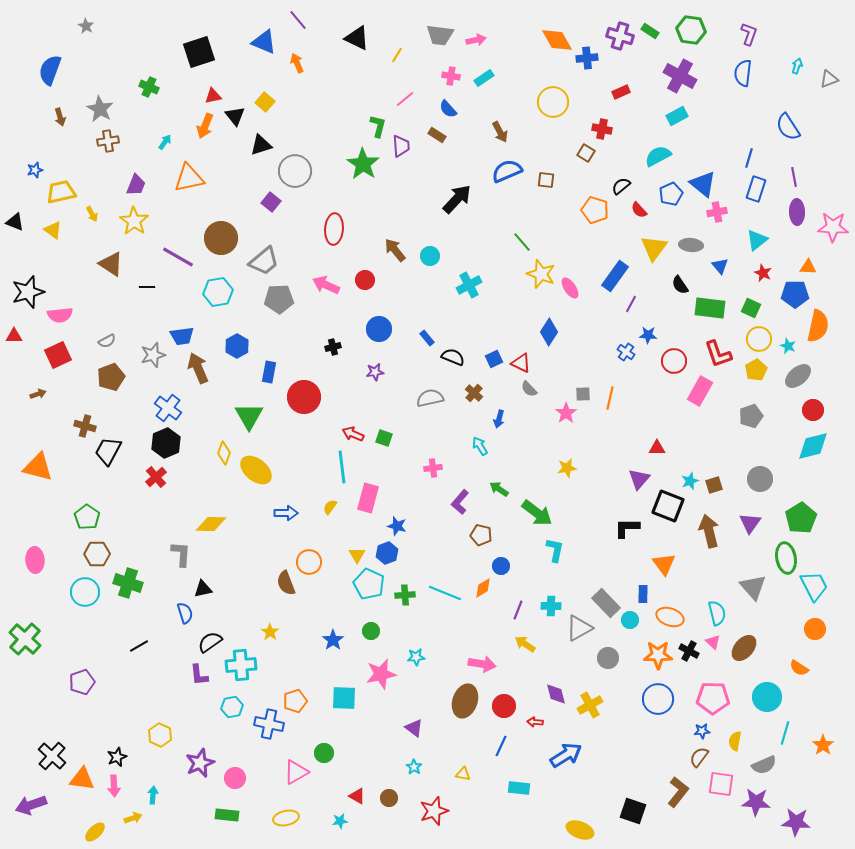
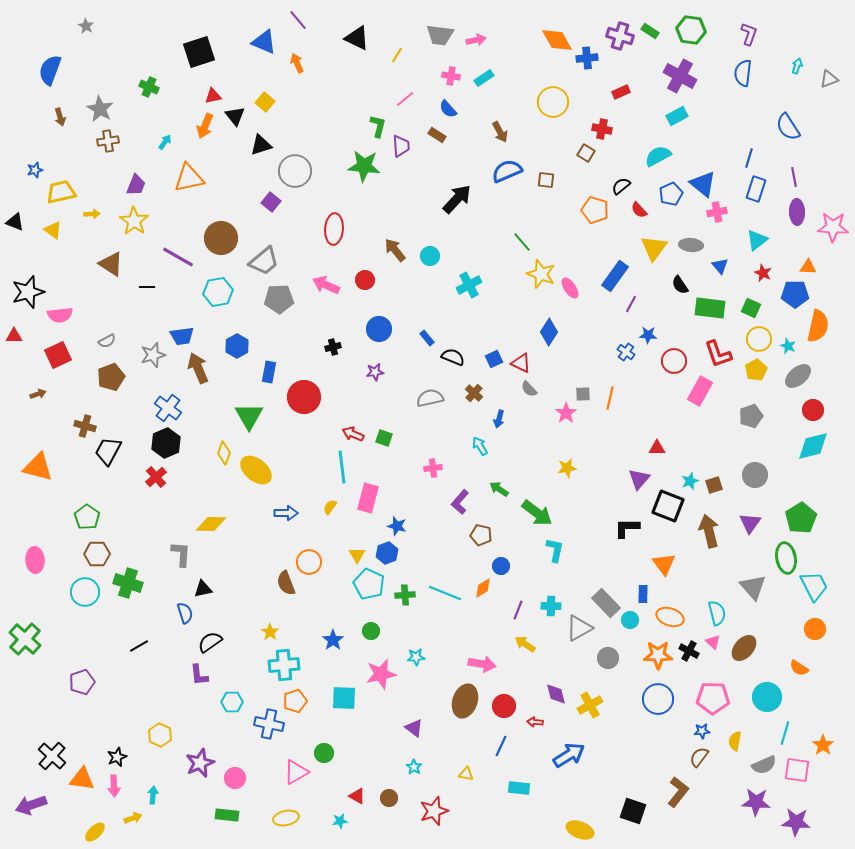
green star at (363, 164): moved 1 px right, 2 px down; rotated 28 degrees counterclockwise
yellow arrow at (92, 214): rotated 63 degrees counterclockwise
gray circle at (760, 479): moved 5 px left, 4 px up
cyan cross at (241, 665): moved 43 px right
cyan hexagon at (232, 707): moved 5 px up; rotated 10 degrees clockwise
blue arrow at (566, 755): moved 3 px right
yellow triangle at (463, 774): moved 3 px right
pink square at (721, 784): moved 76 px right, 14 px up
